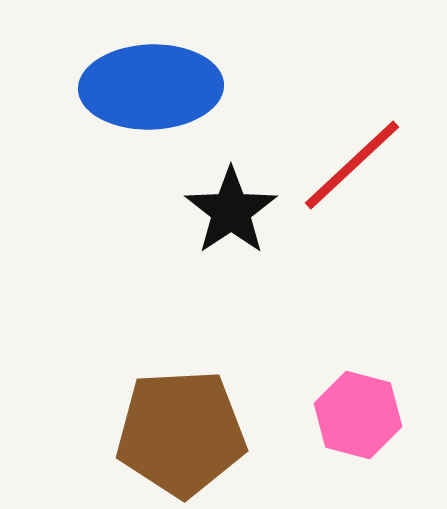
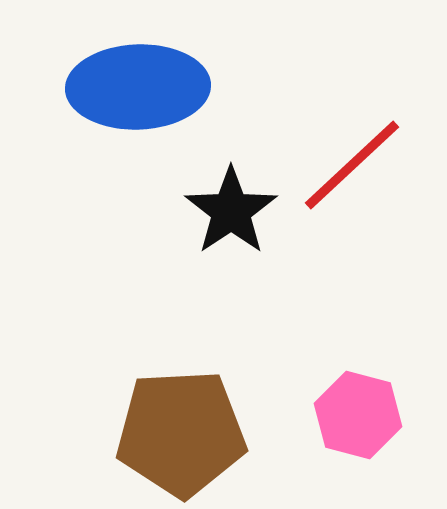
blue ellipse: moved 13 px left
